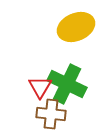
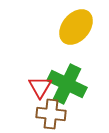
yellow ellipse: rotated 27 degrees counterclockwise
